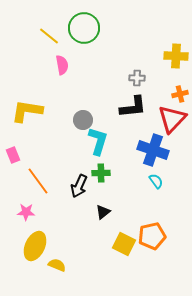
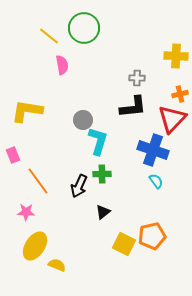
green cross: moved 1 px right, 1 px down
yellow ellipse: rotated 8 degrees clockwise
